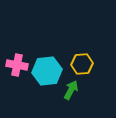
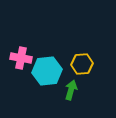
pink cross: moved 4 px right, 7 px up
green arrow: rotated 12 degrees counterclockwise
